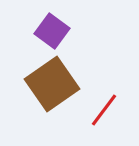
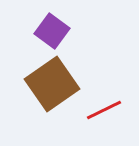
red line: rotated 27 degrees clockwise
